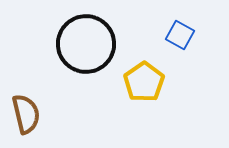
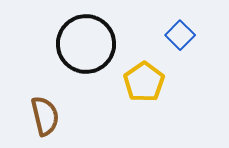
blue square: rotated 16 degrees clockwise
brown semicircle: moved 19 px right, 2 px down
